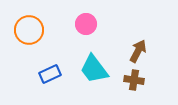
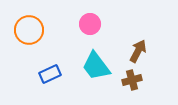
pink circle: moved 4 px right
cyan trapezoid: moved 2 px right, 3 px up
brown cross: moved 2 px left; rotated 24 degrees counterclockwise
